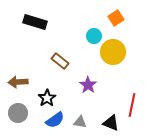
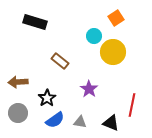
purple star: moved 1 px right, 4 px down
